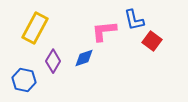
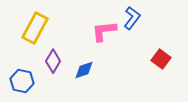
blue L-shape: moved 2 px left, 2 px up; rotated 130 degrees counterclockwise
red square: moved 9 px right, 18 px down
blue diamond: moved 12 px down
blue hexagon: moved 2 px left, 1 px down
